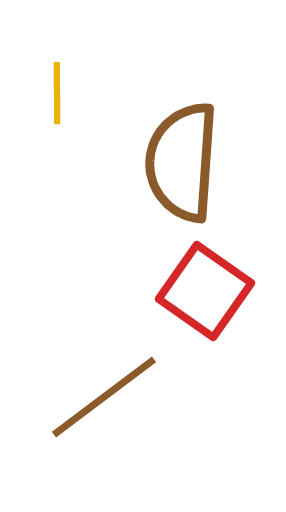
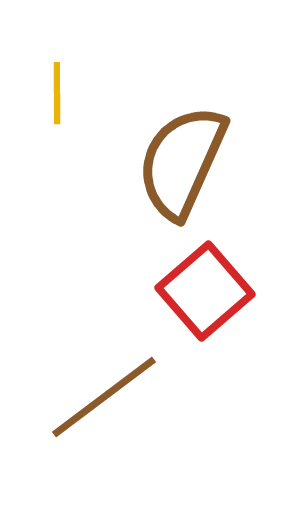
brown semicircle: rotated 20 degrees clockwise
red square: rotated 14 degrees clockwise
